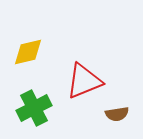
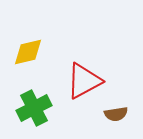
red triangle: rotated 6 degrees counterclockwise
brown semicircle: moved 1 px left
